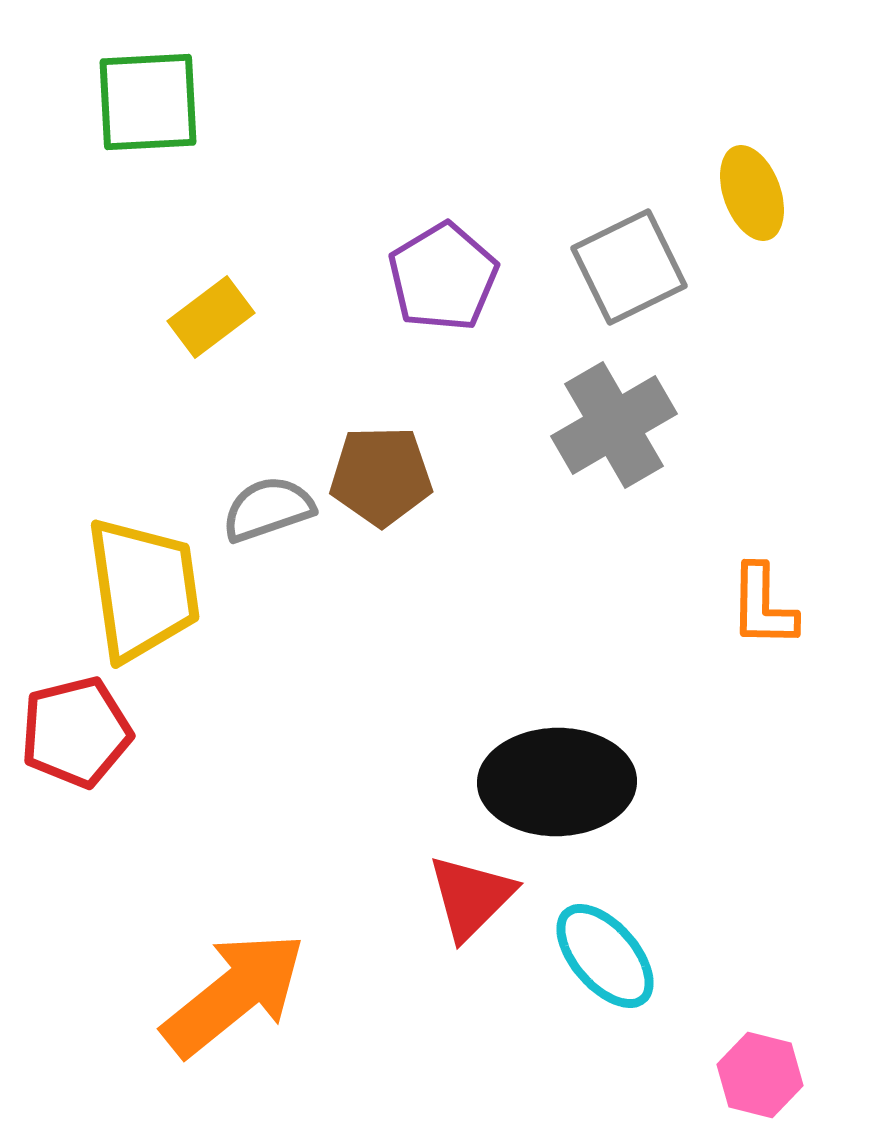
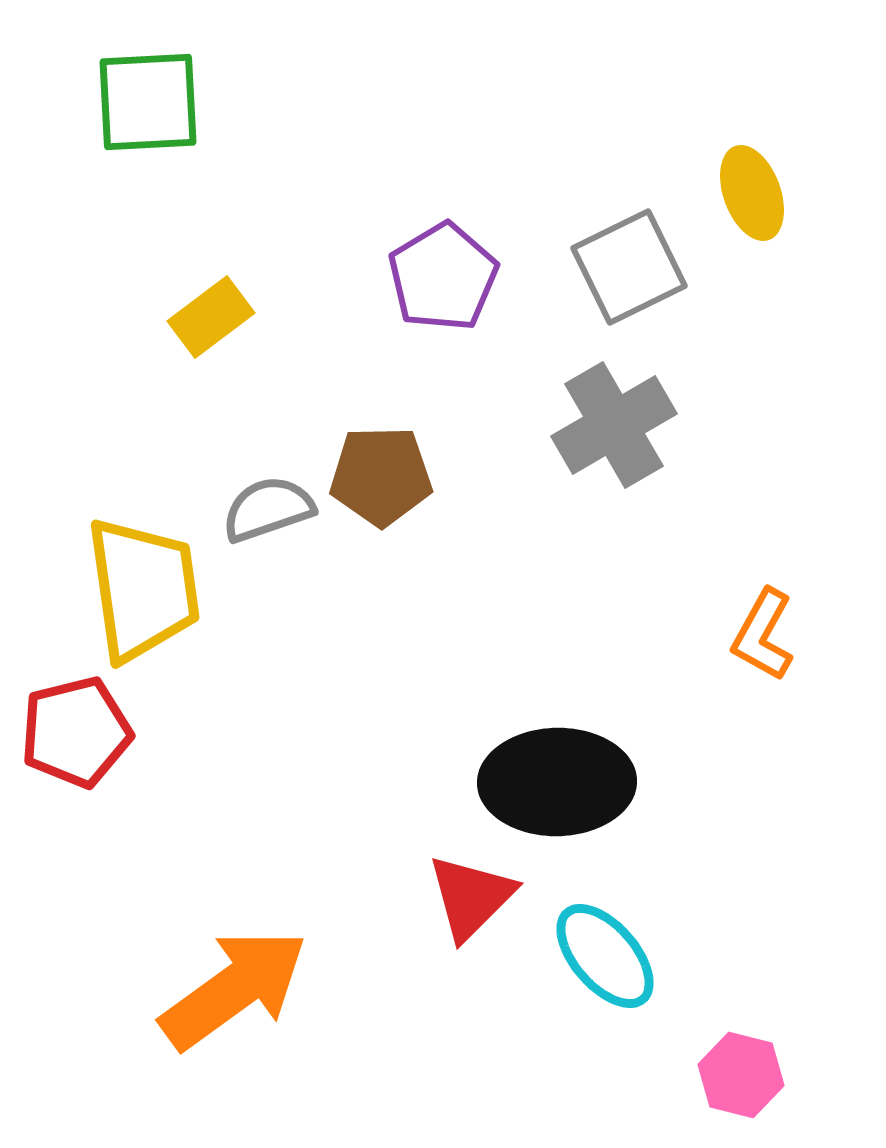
orange L-shape: moved 29 px down; rotated 28 degrees clockwise
orange arrow: moved 5 px up; rotated 3 degrees clockwise
pink hexagon: moved 19 px left
